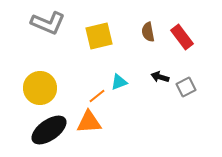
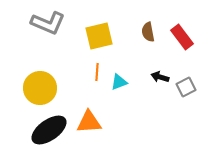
orange line: moved 24 px up; rotated 48 degrees counterclockwise
